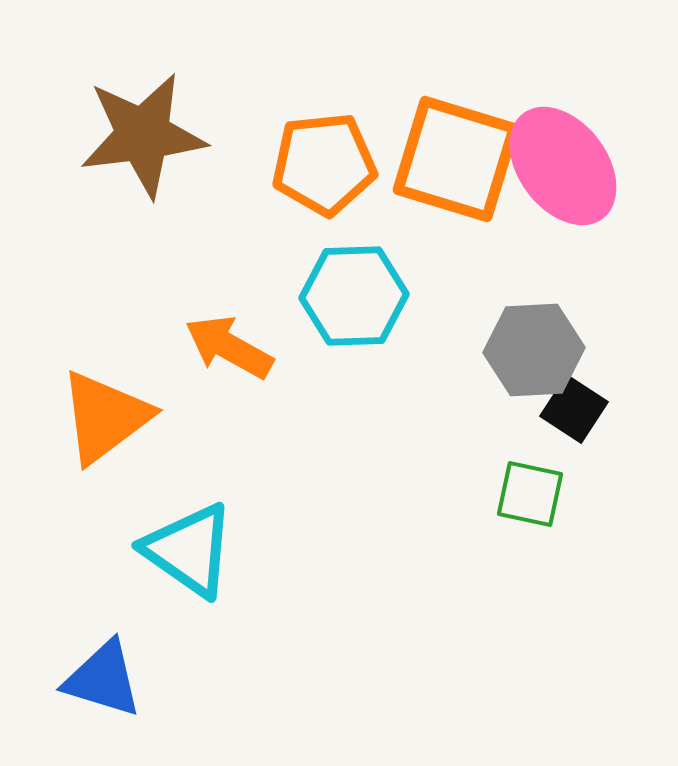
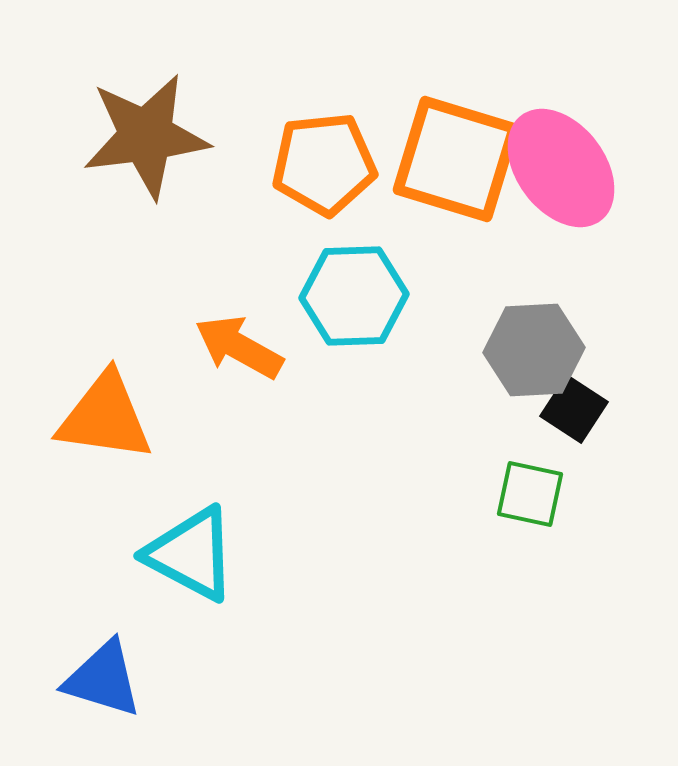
brown star: moved 3 px right, 1 px down
pink ellipse: moved 2 px left, 2 px down
orange arrow: moved 10 px right
orange triangle: rotated 45 degrees clockwise
cyan triangle: moved 2 px right, 4 px down; rotated 7 degrees counterclockwise
